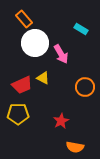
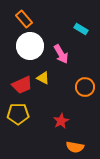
white circle: moved 5 px left, 3 px down
